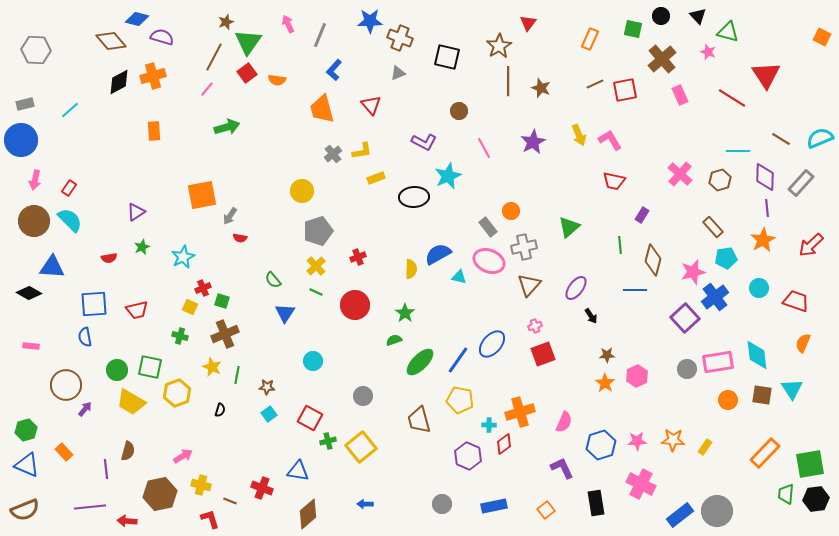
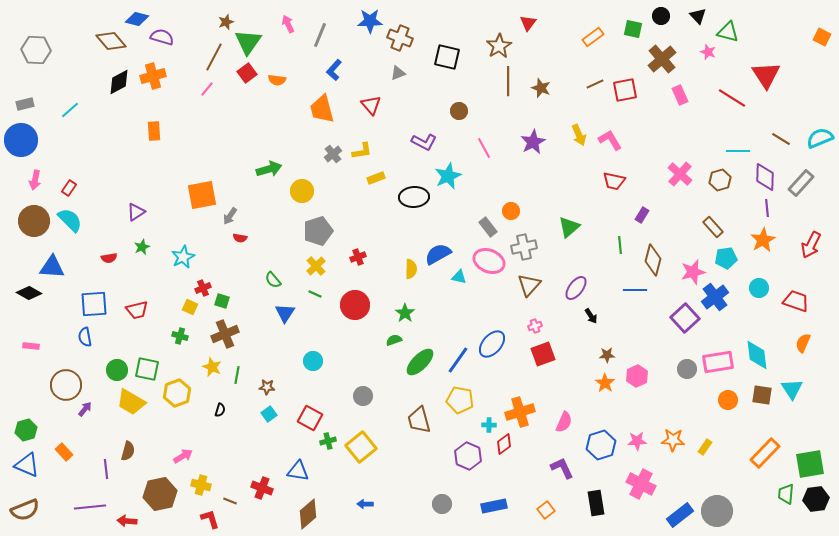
orange rectangle at (590, 39): moved 3 px right, 2 px up; rotated 30 degrees clockwise
green arrow at (227, 127): moved 42 px right, 42 px down
red arrow at (811, 245): rotated 20 degrees counterclockwise
green line at (316, 292): moved 1 px left, 2 px down
green square at (150, 367): moved 3 px left, 2 px down
